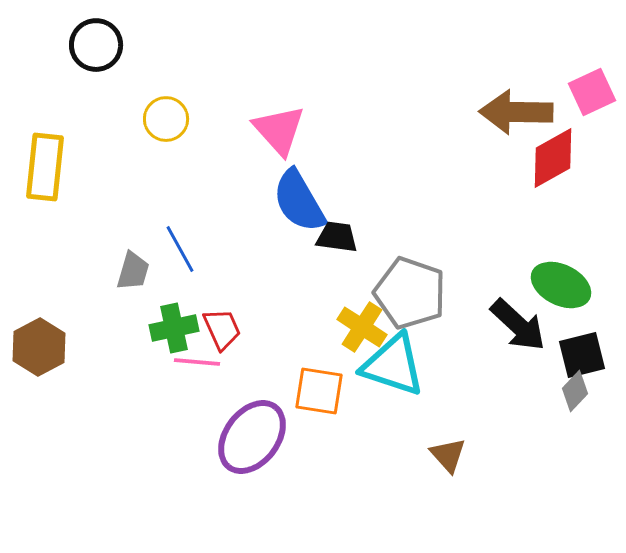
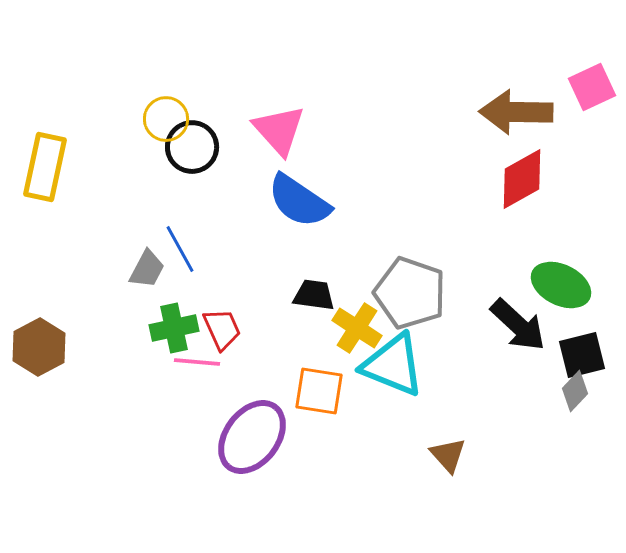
black circle: moved 96 px right, 102 px down
pink square: moved 5 px up
red diamond: moved 31 px left, 21 px down
yellow rectangle: rotated 6 degrees clockwise
blue semicircle: rotated 26 degrees counterclockwise
black trapezoid: moved 23 px left, 58 px down
gray trapezoid: moved 14 px right, 2 px up; rotated 12 degrees clockwise
yellow cross: moved 5 px left, 1 px down
cyan triangle: rotated 4 degrees clockwise
